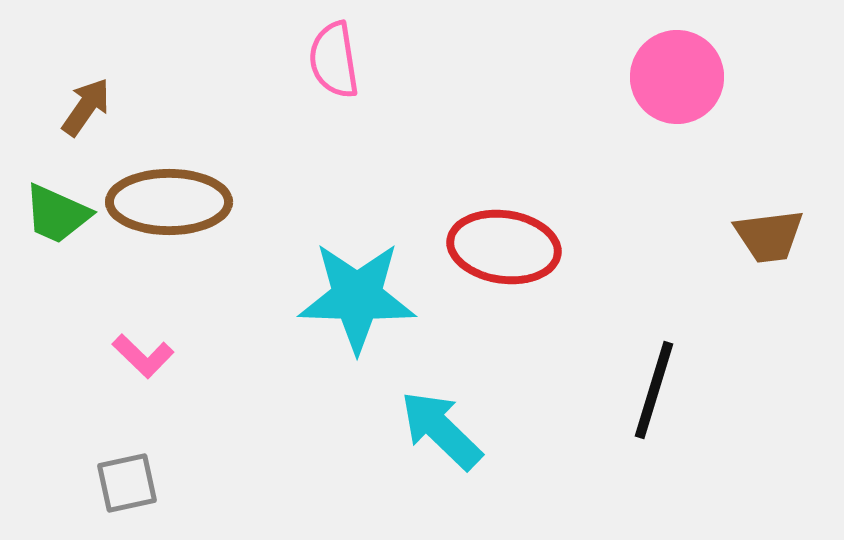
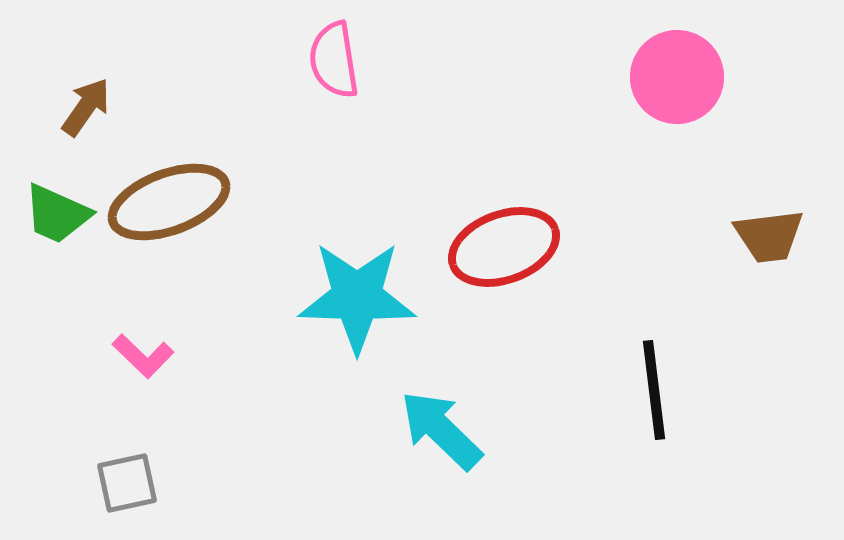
brown ellipse: rotated 20 degrees counterclockwise
red ellipse: rotated 28 degrees counterclockwise
black line: rotated 24 degrees counterclockwise
